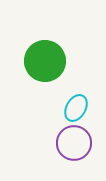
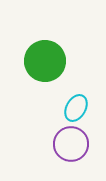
purple circle: moved 3 px left, 1 px down
